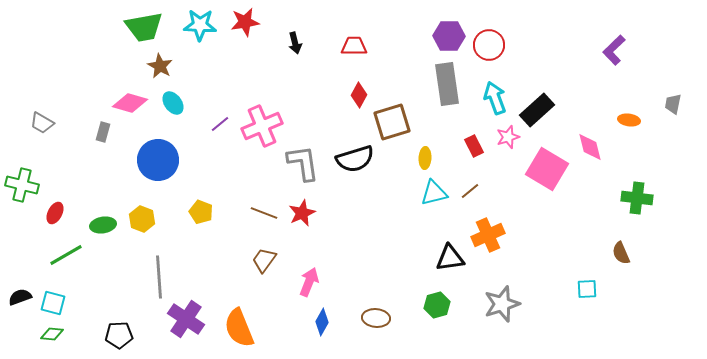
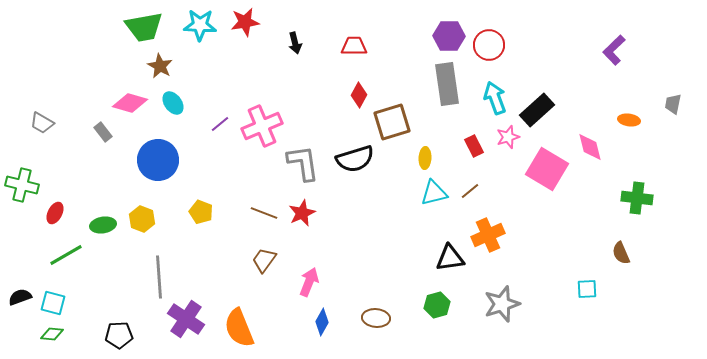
gray rectangle at (103, 132): rotated 54 degrees counterclockwise
